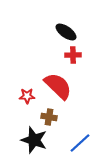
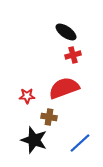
red cross: rotated 14 degrees counterclockwise
red semicircle: moved 6 px right, 2 px down; rotated 64 degrees counterclockwise
